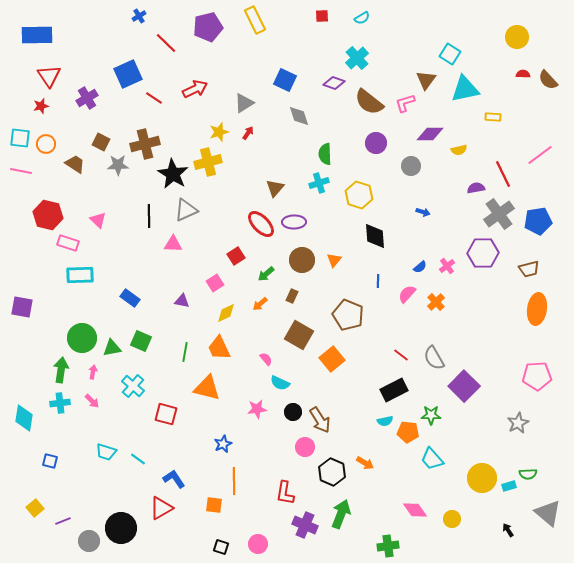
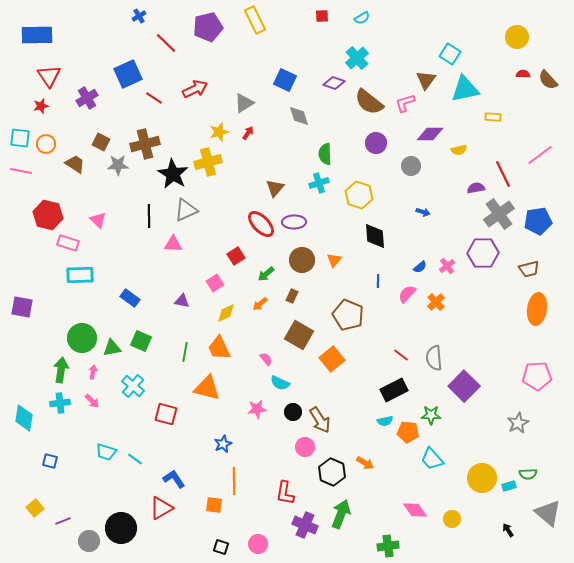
gray semicircle at (434, 358): rotated 25 degrees clockwise
cyan line at (138, 459): moved 3 px left
